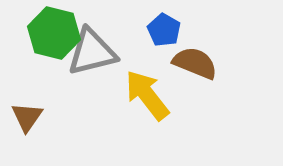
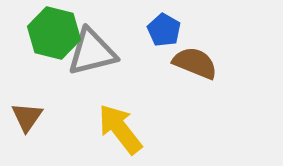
yellow arrow: moved 27 px left, 34 px down
